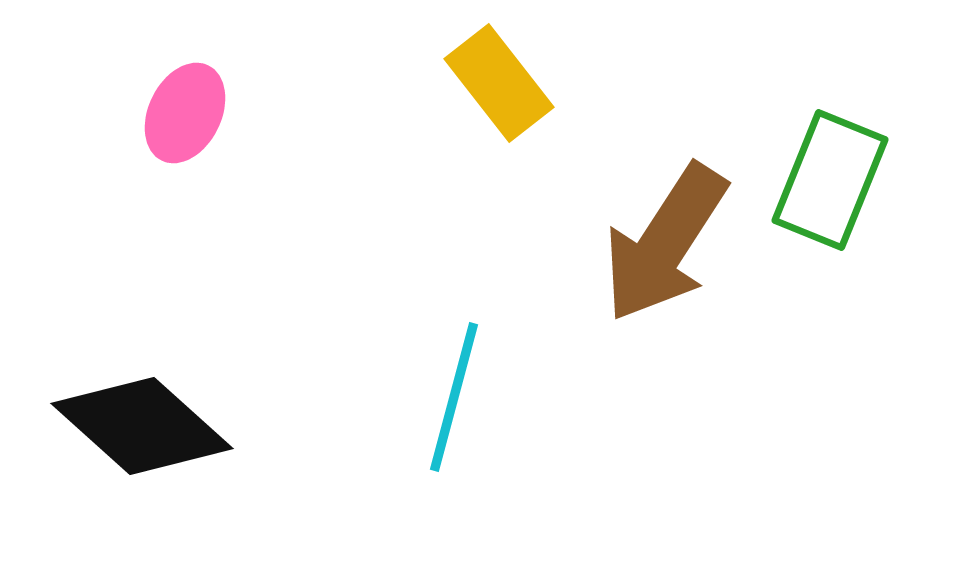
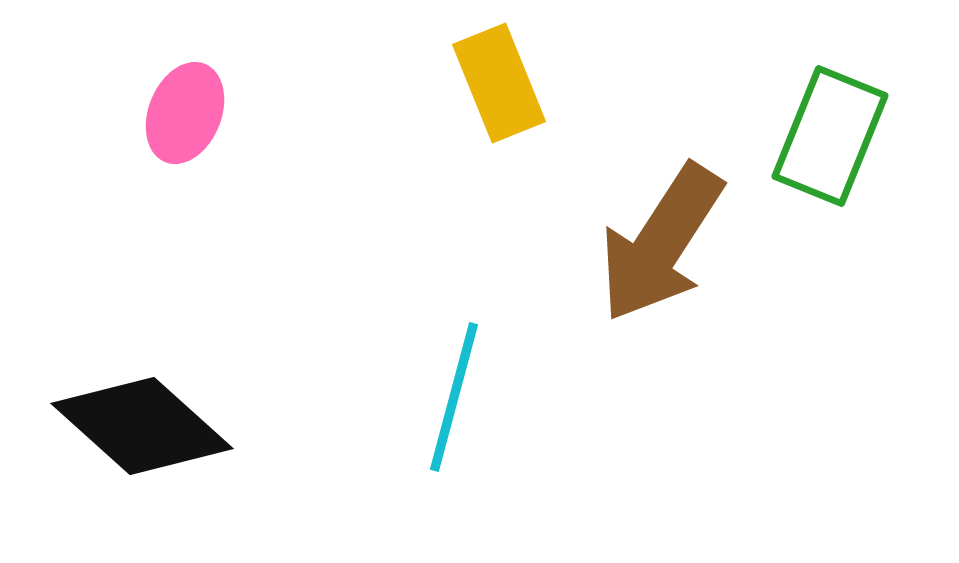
yellow rectangle: rotated 16 degrees clockwise
pink ellipse: rotated 4 degrees counterclockwise
green rectangle: moved 44 px up
brown arrow: moved 4 px left
